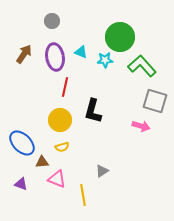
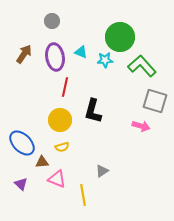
purple triangle: rotated 24 degrees clockwise
